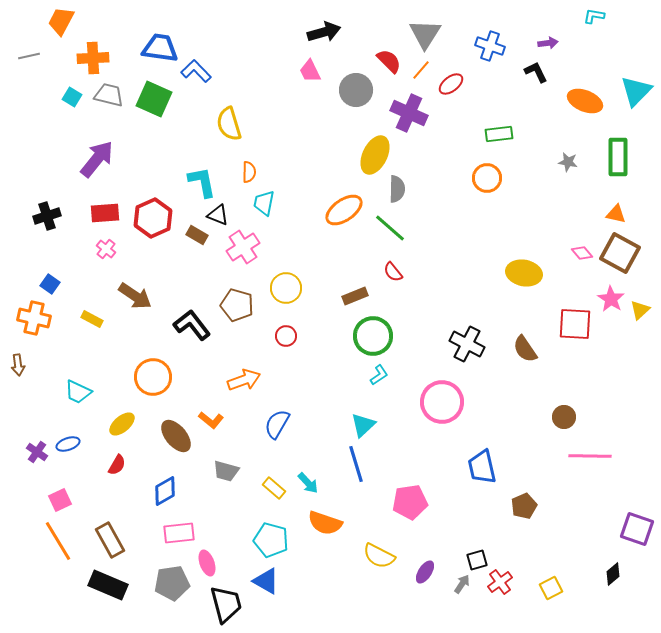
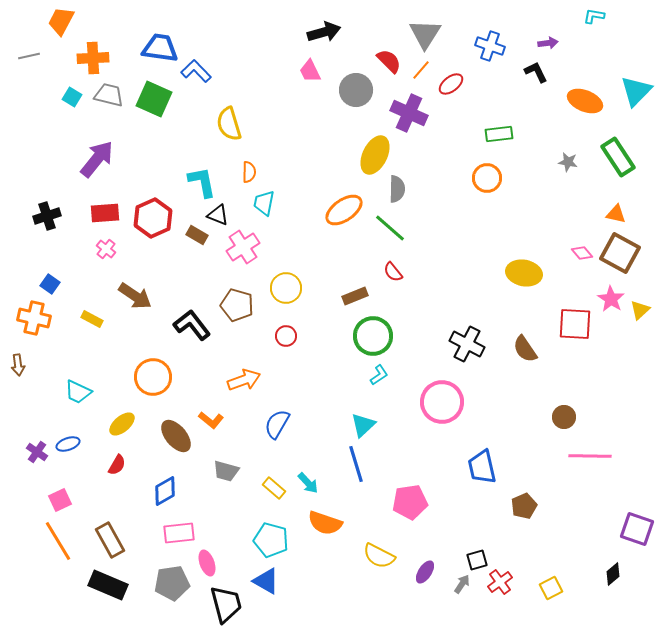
green rectangle at (618, 157): rotated 33 degrees counterclockwise
